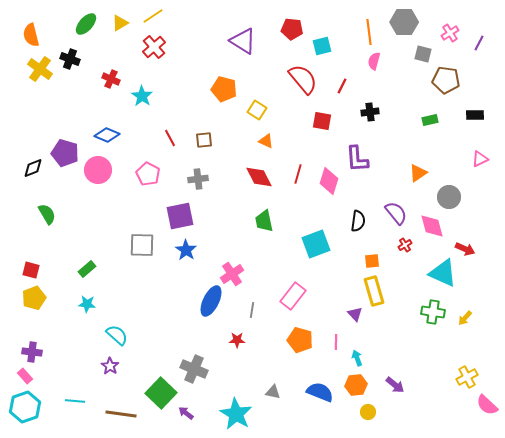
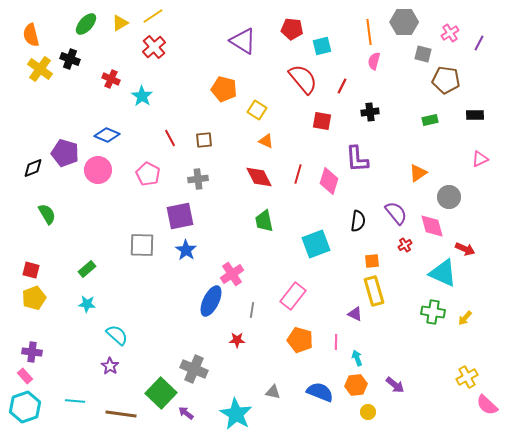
purple triangle at (355, 314): rotated 21 degrees counterclockwise
